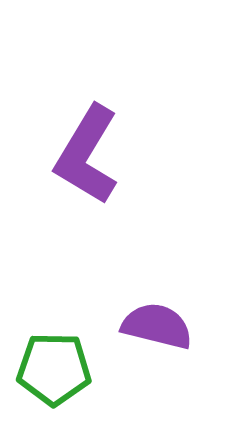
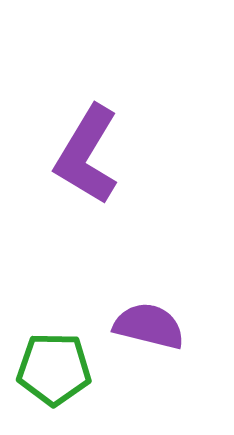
purple semicircle: moved 8 px left
